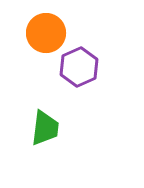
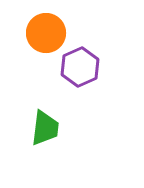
purple hexagon: moved 1 px right
